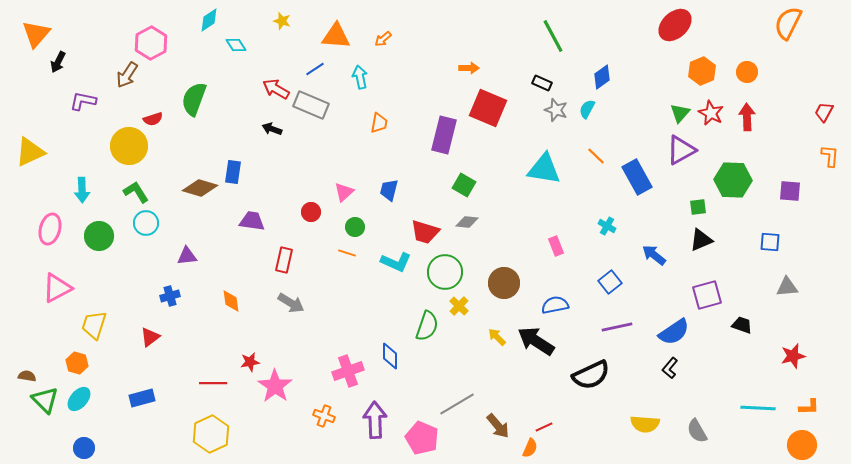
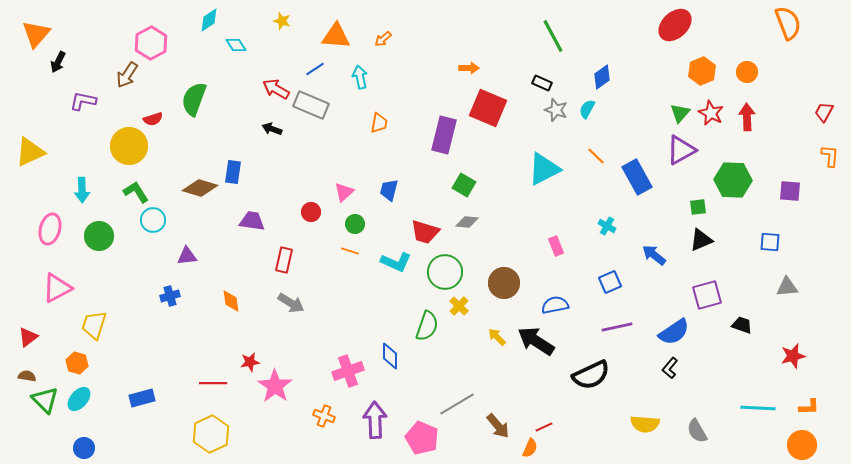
orange semicircle at (788, 23): rotated 132 degrees clockwise
cyan triangle at (544, 169): rotated 36 degrees counterclockwise
cyan circle at (146, 223): moved 7 px right, 3 px up
green circle at (355, 227): moved 3 px up
orange line at (347, 253): moved 3 px right, 2 px up
blue square at (610, 282): rotated 15 degrees clockwise
red triangle at (150, 337): moved 122 px left
